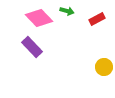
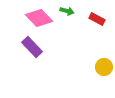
red rectangle: rotated 56 degrees clockwise
